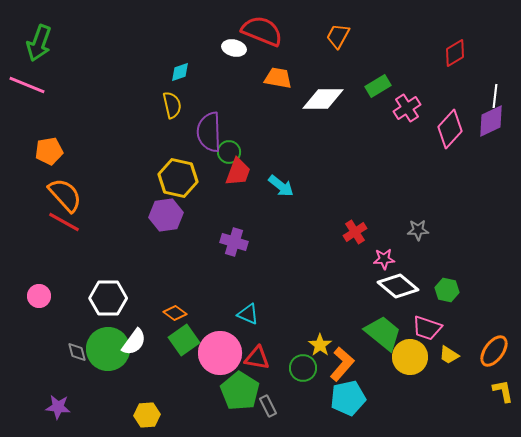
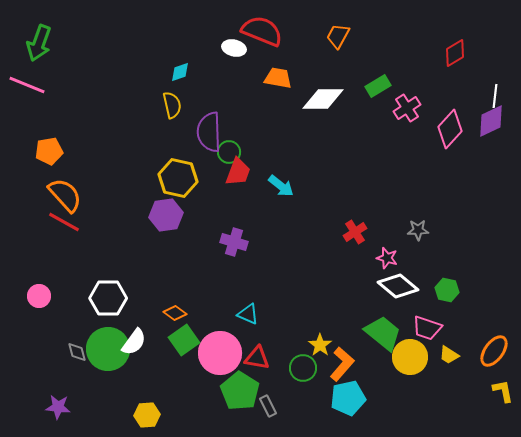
pink star at (384, 259): moved 3 px right, 1 px up; rotated 20 degrees clockwise
